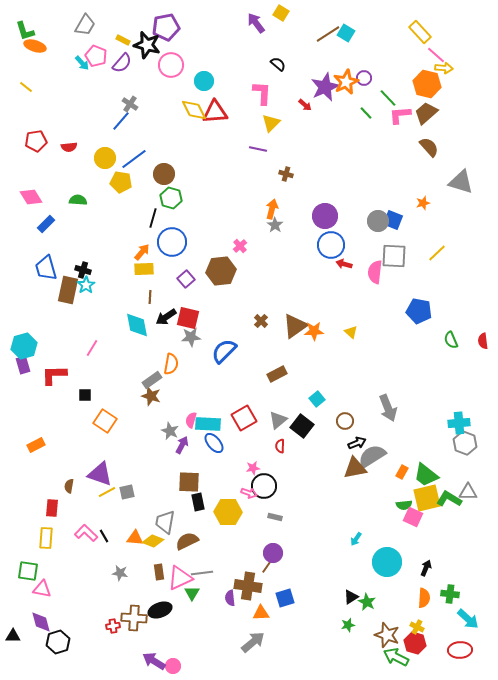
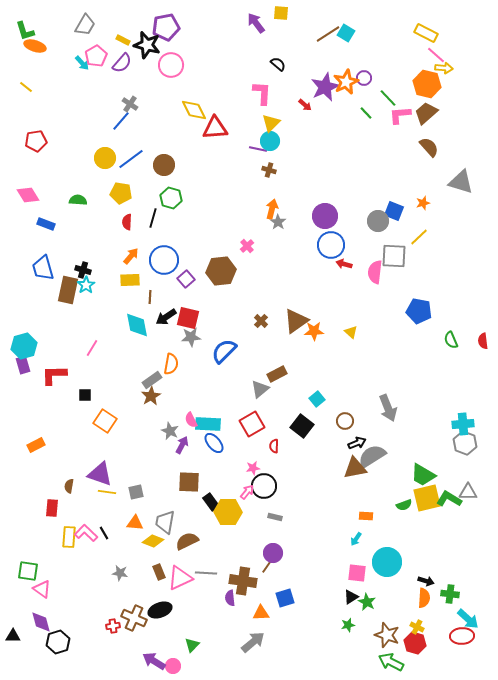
yellow square at (281, 13): rotated 28 degrees counterclockwise
yellow rectangle at (420, 32): moved 6 px right, 1 px down; rotated 20 degrees counterclockwise
pink pentagon at (96, 56): rotated 20 degrees clockwise
cyan circle at (204, 81): moved 66 px right, 60 px down
red triangle at (215, 112): moved 16 px down
red semicircle at (69, 147): moved 58 px right, 75 px down; rotated 98 degrees clockwise
blue line at (134, 159): moved 3 px left
brown circle at (164, 174): moved 9 px up
brown cross at (286, 174): moved 17 px left, 4 px up
yellow pentagon at (121, 182): moved 11 px down
pink diamond at (31, 197): moved 3 px left, 2 px up
blue square at (393, 220): moved 1 px right, 9 px up
blue rectangle at (46, 224): rotated 66 degrees clockwise
gray star at (275, 225): moved 3 px right, 3 px up
blue circle at (172, 242): moved 8 px left, 18 px down
pink cross at (240, 246): moved 7 px right
orange arrow at (142, 252): moved 11 px left, 4 px down
yellow line at (437, 253): moved 18 px left, 16 px up
blue trapezoid at (46, 268): moved 3 px left
yellow rectangle at (144, 269): moved 14 px left, 11 px down
brown triangle at (295, 326): moved 1 px right, 5 px up
brown star at (151, 396): rotated 24 degrees clockwise
red square at (244, 418): moved 8 px right, 6 px down
pink semicircle at (191, 420): rotated 42 degrees counterclockwise
gray triangle at (278, 420): moved 18 px left, 31 px up
cyan cross at (459, 423): moved 4 px right, 1 px down
red semicircle at (280, 446): moved 6 px left
orange rectangle at (402, 472): moved 36 px left, 44 px down; rotated 64 degrees clockwise
green trapezoid at (426, 475): moved 3 px left; rotated 8 degrees counterclockwise
yellow line at (107, 492): rotated 36 degrees clockwise
gray square at (127, 492): moved 9 px right
pink arrow at (249, 493): moved 2 px left, 1 px up; rotated 70 degrees counterclockwise
black rectangle at (198, 502): moved 13 px right; rotated 24 degrees counterclockwise
green semicircle at (404, 505): rotated 14 degrees counterclockwise
pink square at (413, 517): moved 56 px left, 56 px down; rotated 18 degrees counterclockwise
black line at (104, 536): moved 3 px up
yellow rectangle at (46, 538): moved 23 px right, 1 px up
orange triangle at (135, 538): moved 15 px up
black arrow at (426, 568): moved 13 px down; rotated 84 degrees clockwise
brown rectangle at (159, 572): rotated 14 degrees counterclockwise
gray line at (202, 573): moved 4 px right; rotated 10 degrees clockwise
brown cross at (248, 586): moved 5 px left, 5 px up
pink triangle at (42, 589): rotated 24 degrees clockwise
green triangle at (192, 593): moved 52 px down; rotated 14 degrees clockwise
brown cross at (134, 618): rotated 20 degrees clockwise
red ellipse at (460, 650): moved 2 px right, 14 px up
green arrow at (396, 657): moved 5 px left, 5 px down
